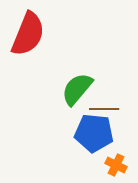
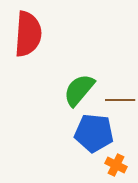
red semicircle: rotated 18 degrees counterclockwise
green semicircle: moved 2 px right, 1 px down
brown line: moved 16 px right, 9 px up
